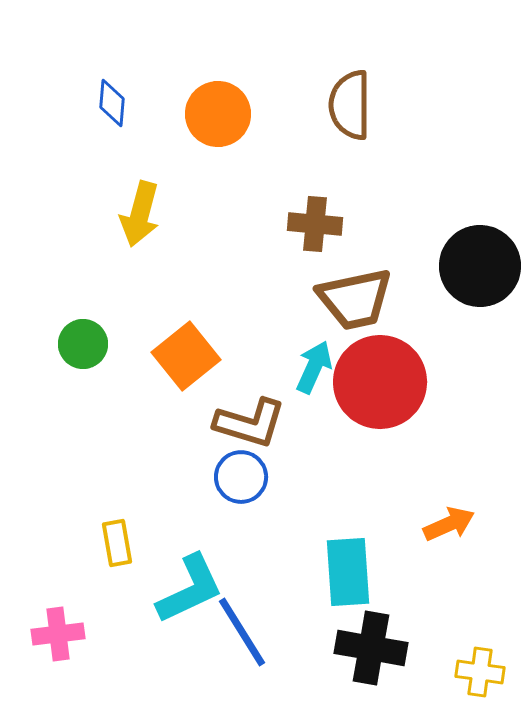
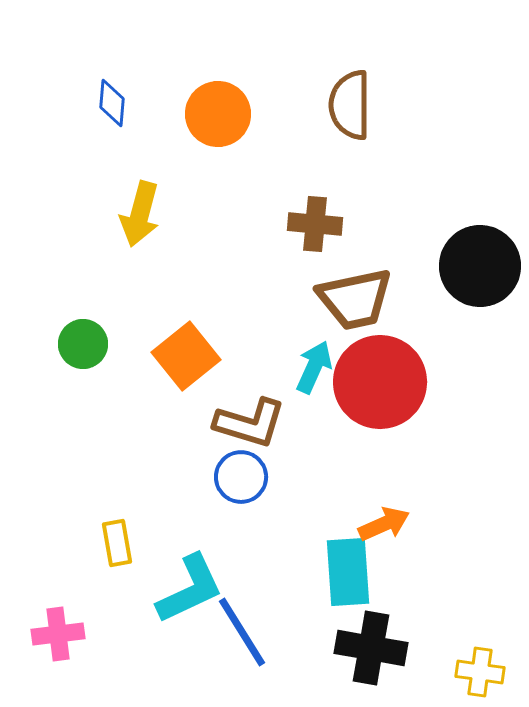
orange arrow: moved 65 px left
